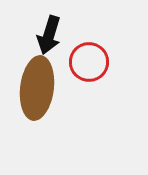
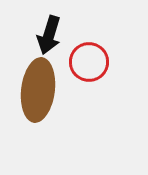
brown ellipse: moved 1 px right, 2 px down
